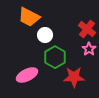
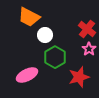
red star: moved 5 px right; rotated 15 degrees counterclockwise
